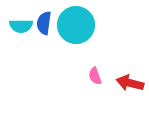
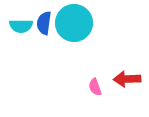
cyan circle: moved 2 px left, 2 px up
pink semicircle: moved 11 px down
red arrow: moved 3 px left, 4 px up; rotated 16 degrees counterclockwise
